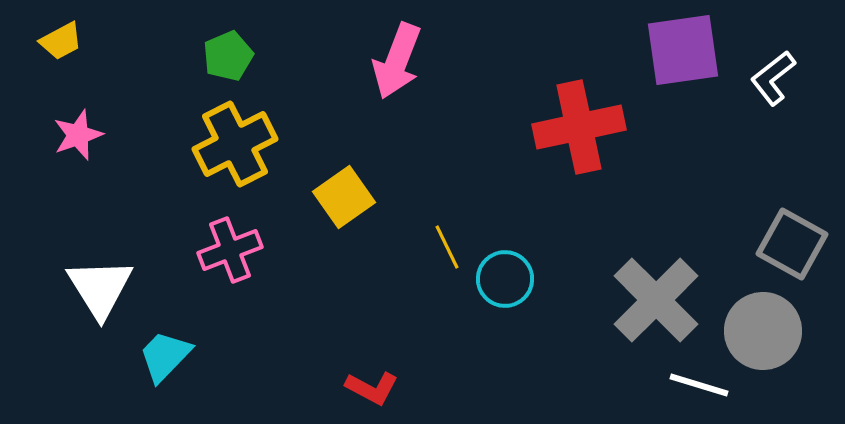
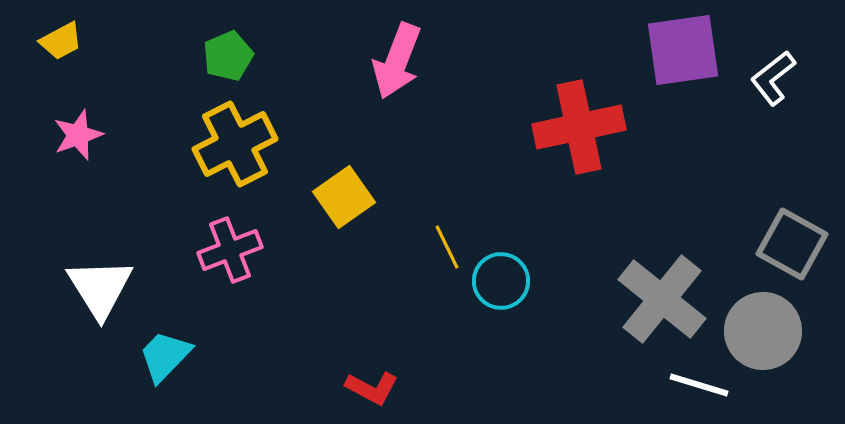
cyan circle: moved 4 px left, 2 px down
gray cross: moved 6 px right, 1 px up; rotated 6 degrees counterclockwise
